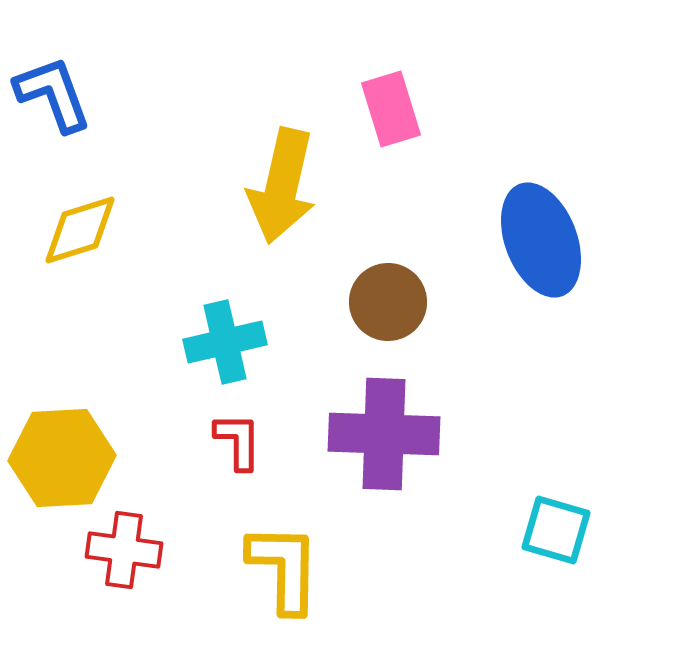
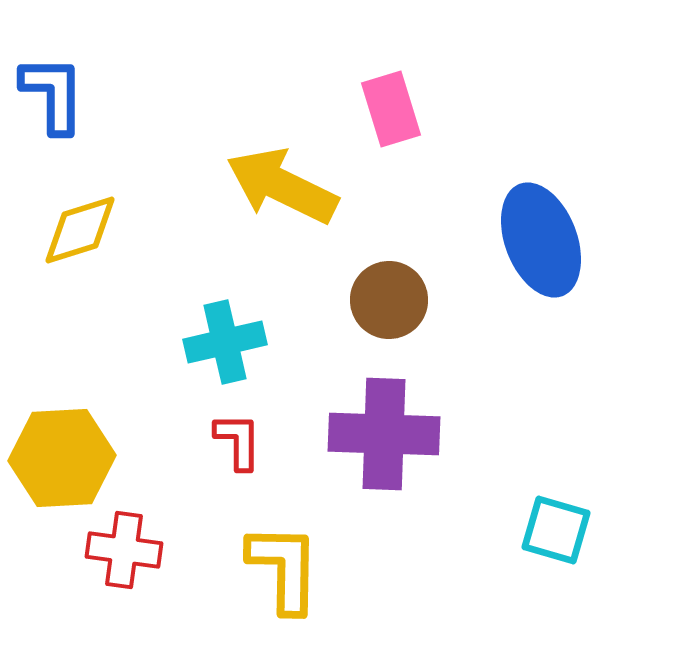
blue L-shape: rotated 20 degrees clockwise
yellow arrow: rotated 103 degrees clockwise
brown circle: moved 1 px right, 2 px up
